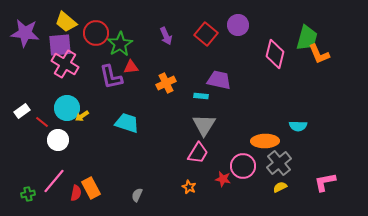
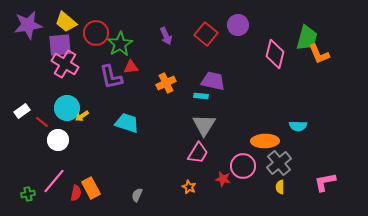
purple star: moved 3 px right, 8 px up; rotated 16 degrees counterclockwise
purple trapezoid: moved 6 px left, 1 px down
yellow semicircle: rotated 64 degrees counterclockwise
